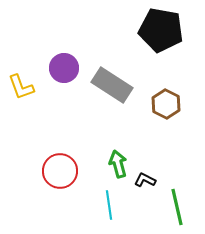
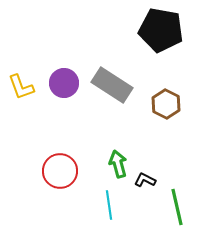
purple circle: moved 15 px down
